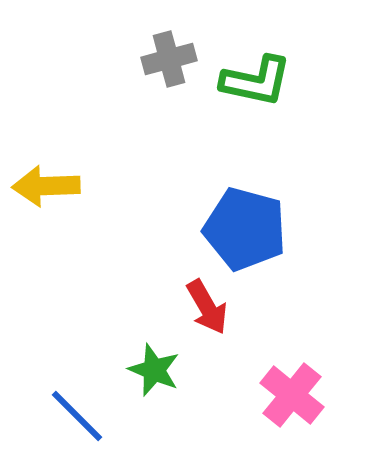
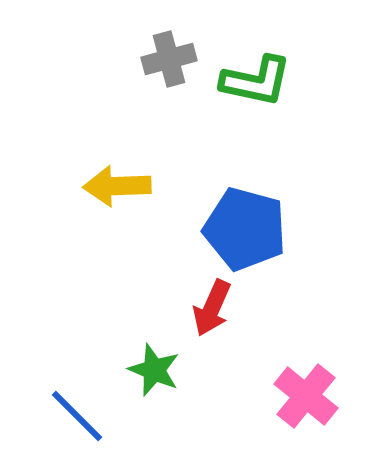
yellow arrow: moved 71 px right
red arrow: moved 5 px right, 1 px down; rotated 54 degrees clockwise
pink cross: moved 14 px right, 1 px down
